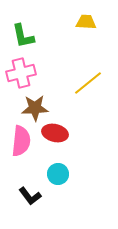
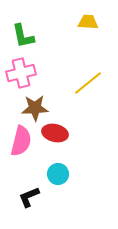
yellow trapezoid: moved 2 px right
pink semicircle: rotated 8 degrees clockwise
black L-shape: moved 1 px left, 1 px down; rotated 105 degrees clockwise
